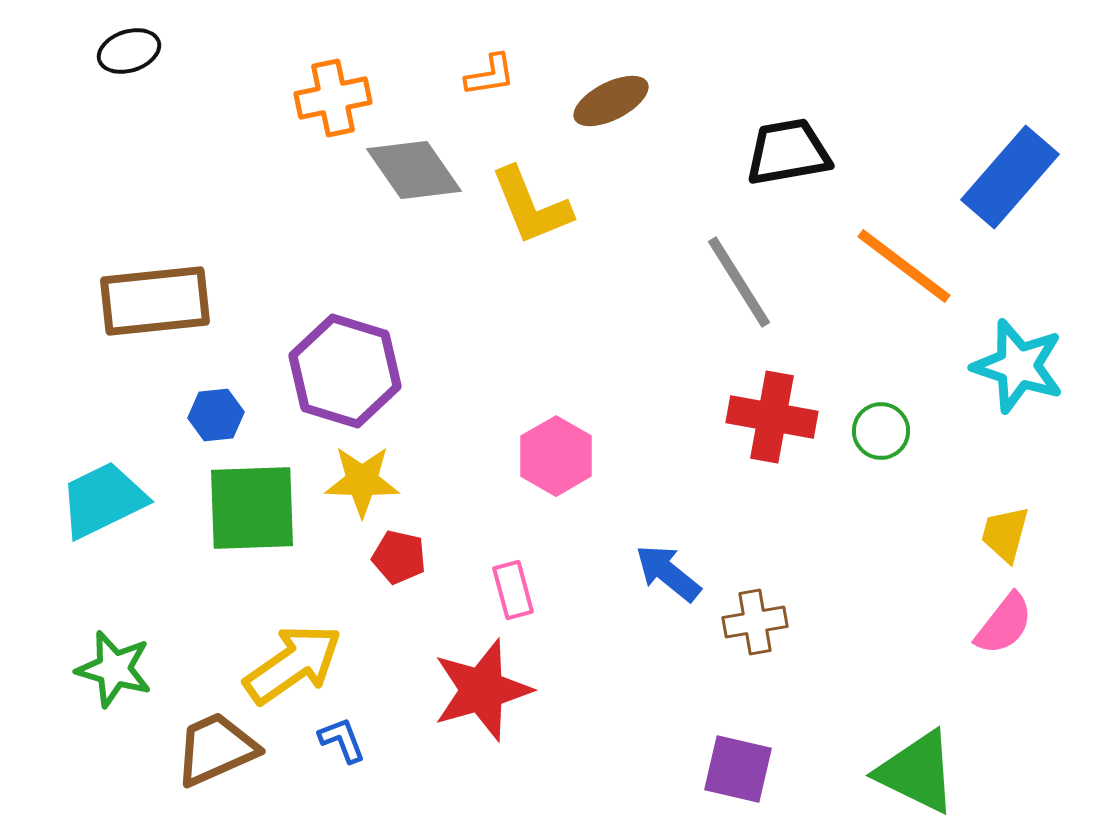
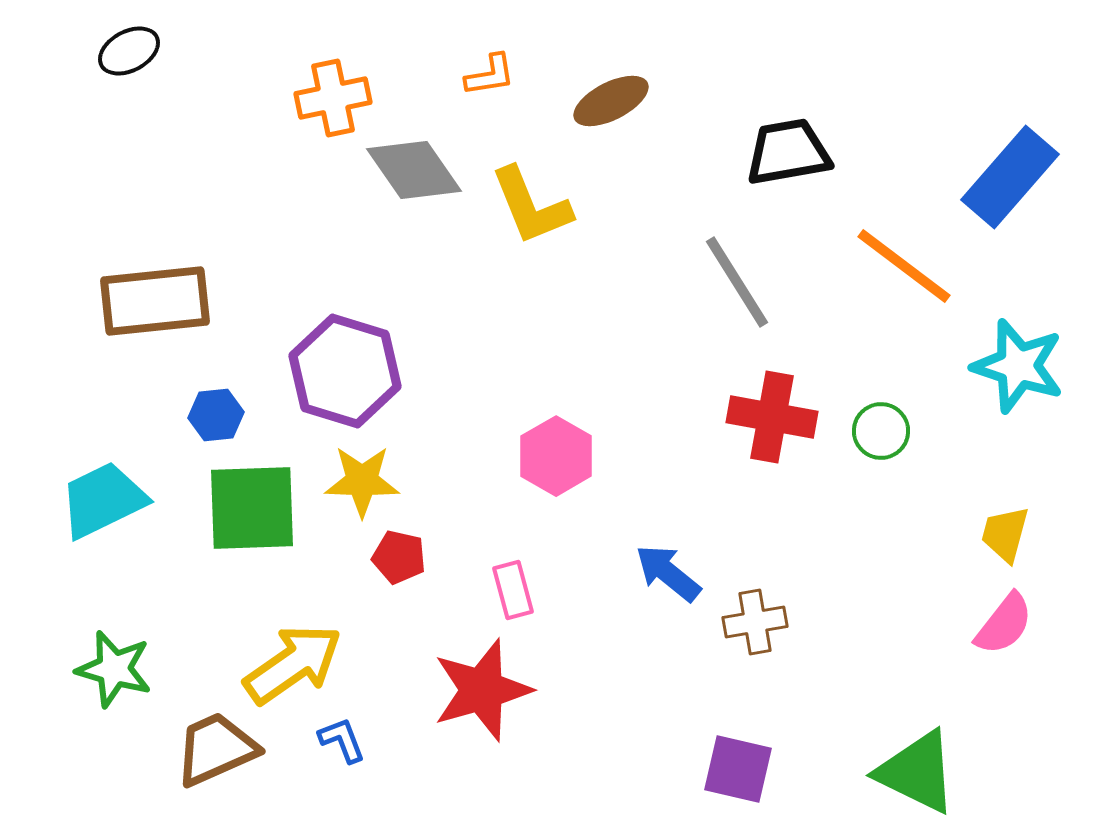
black ellipse: rotated 10 degrees counterclockwise
gray line: moved 2 px left
